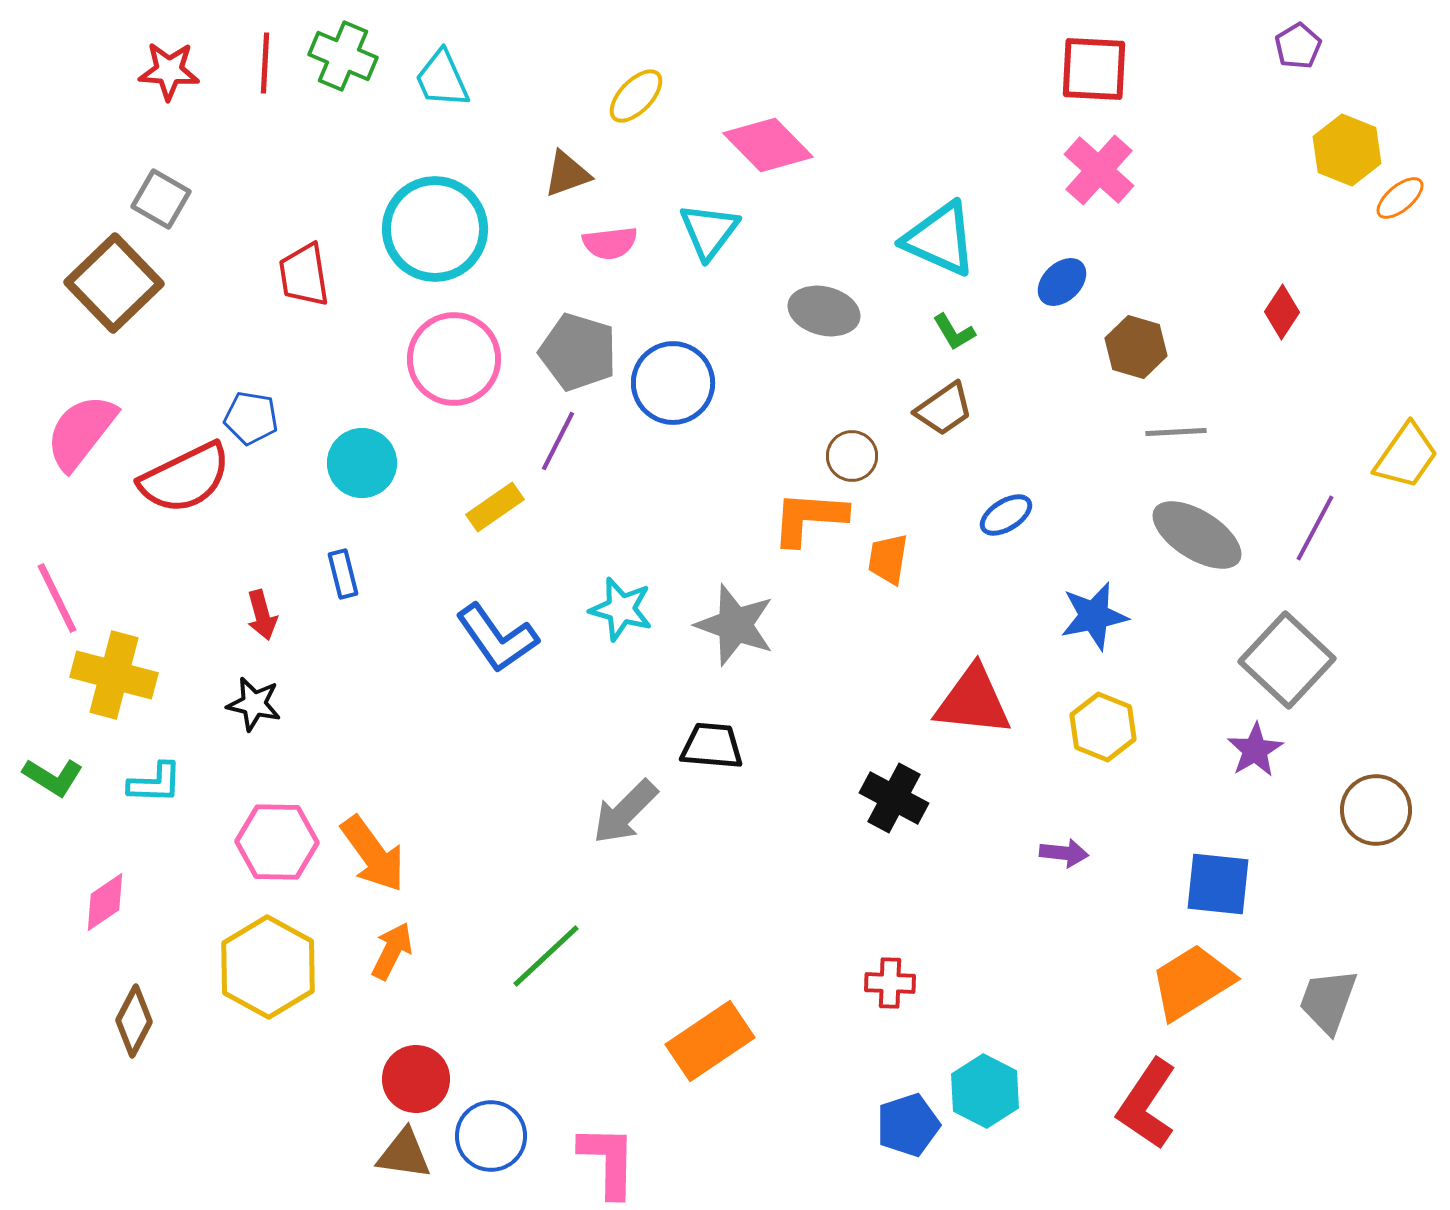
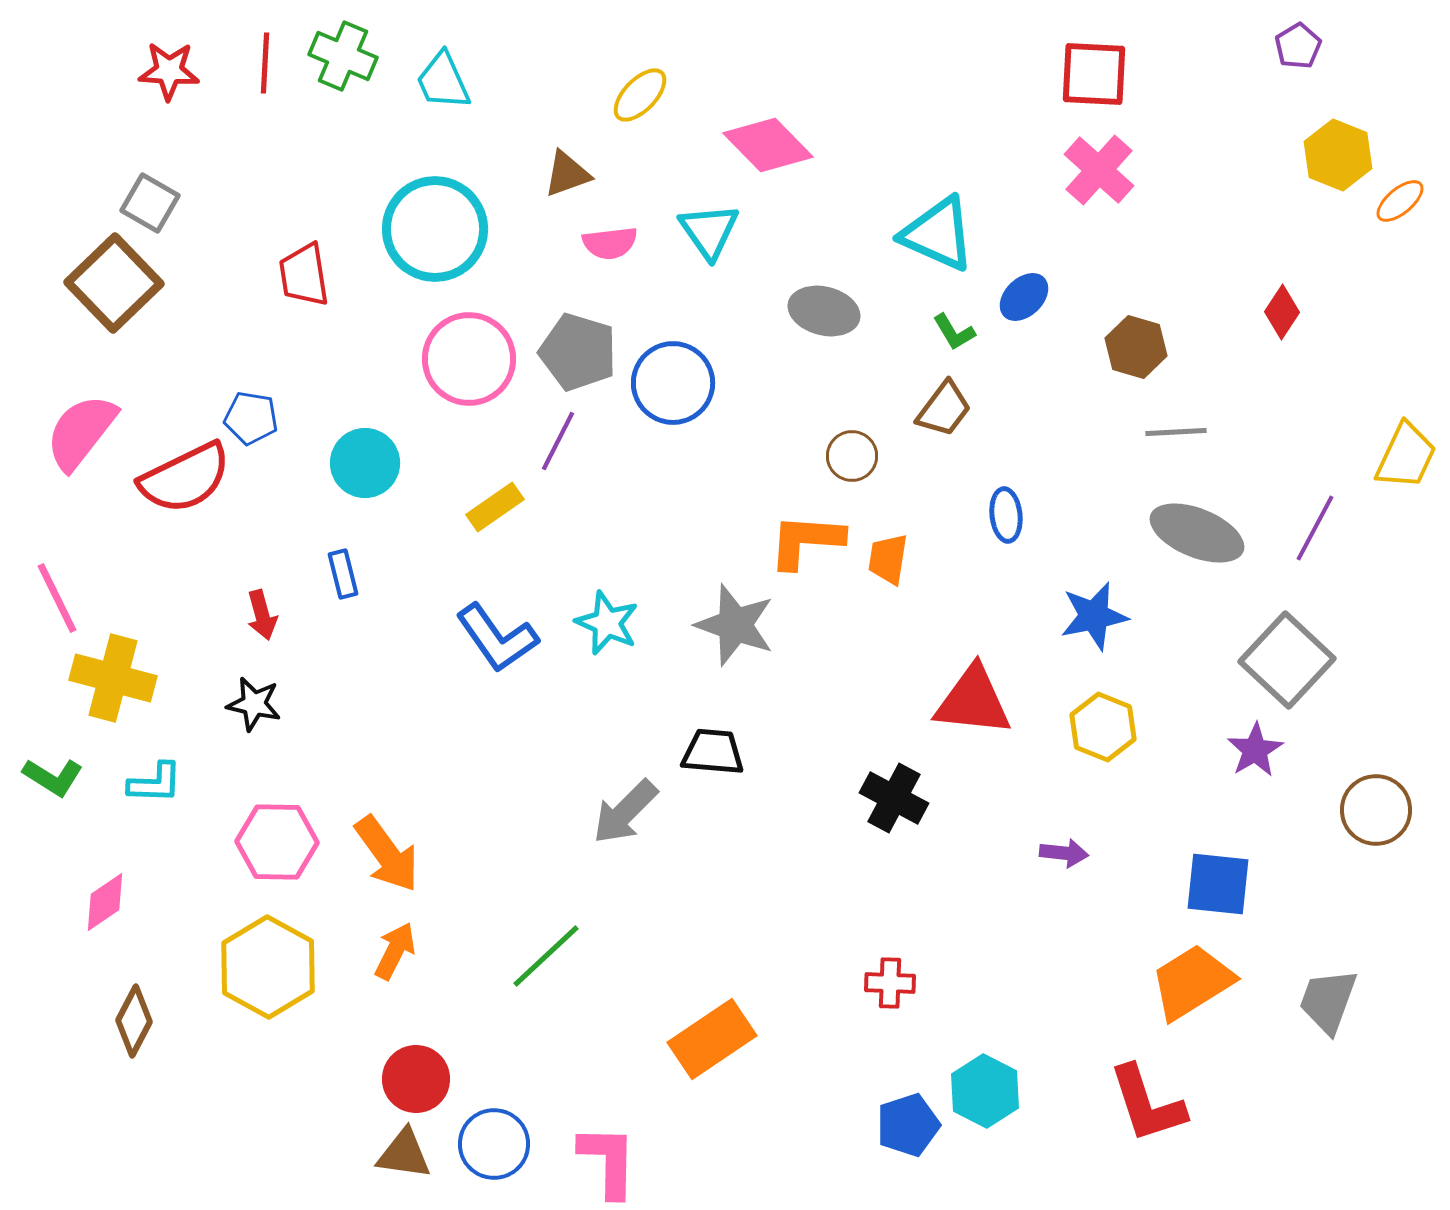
red square at (1094, 69): moved 5 px down
cyan trapezoid at (442, 79): moved 1 px right, 2 px down
yellow ellipse at (636, 96): moved 4 px right, 1 px up
yellow hexagon at (1347, 150): moved 9 px left, 5 px down
orange ellipse at (1400, 198): moved 3 px down
gray square at (161, 199): moved 11 px left, 4 px down
cyan triangle at (709, 231): rotated 12 degrees counterclockwise
cyan triangle at (940, 239): moved 2 px left, 5 px up
blue ellipse at (1062, 282): moved 38 px left, 15 px down
pink circle at (454, 359): moved 15 px right
brown trapezoid at (944, 409): rotated 18 degrees counterclockwise
yellow trapezoid at (1406, 456): rotated 10 degrees counterclockwise
cyan circle at (362, 463): moved 3 px right
blue ellipse at (1006, 515): rotated 64 degrees counterclockwise
orange L-shape at (809, 518): moved 3 px left, 23 px down
gray ellipse at (1197, 535): moved 2 px up; rotated 10 degrees counterclockwise
cyan star at (621, 609): moved 14 px left, 14 px down; rotated 8 degrees clockwise
yellow cross at (114, 675): moved 1 px left, 3 px down
black trapezoid at (712, 746): moved 1 px right, 6 px down
orange arrow at (373, 854): moved 14 px right
orange arrow at (392, 951): moved 3 px right
orange rectangle at (710, 1041): moved 2 px right, 2 px up
red L-shape at (1147, 1104): rotated 52 degrees counterclockwise
blue circle at (491, 1136): moved 3 px right, 8 px down
